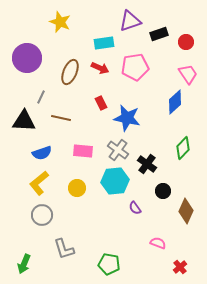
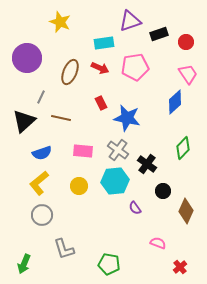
black triangle: rotated 45 degrees counterclockwise
yellow circle: moved 2 px right, 2 px up
